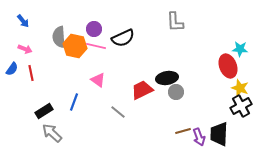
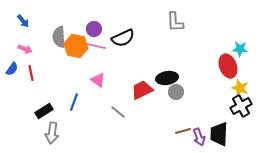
orange hexagon: moved 1 px right
gray arrow: rotated 125 degrees counterclockwise
